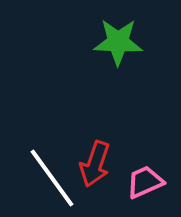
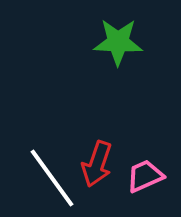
red arrow: moved 2 px right
pink trapezoid: moved 6 px up
